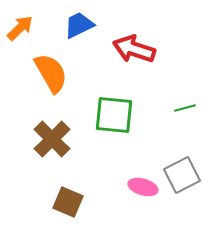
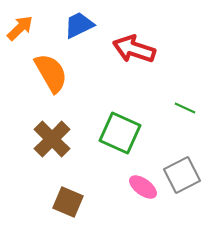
green line: rotated 40 degrees clockwise
green square: moved 6 px right, 18 px down; rotated 18 degrees clockwise
pink ellipse: rotated 20 degrees clockwise
